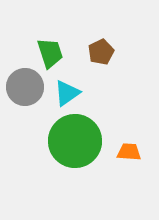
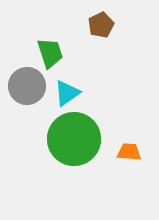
brown pentagon: moved 27 px up
gray circle: moved 2 px right, 1 px up
green circle: moved 1 px left, 2 px up
